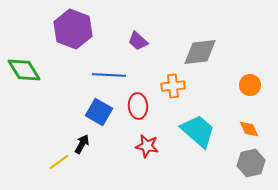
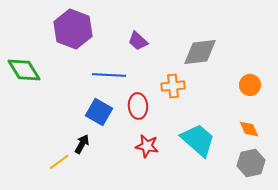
cyan trapezoid: moved 9 px down
